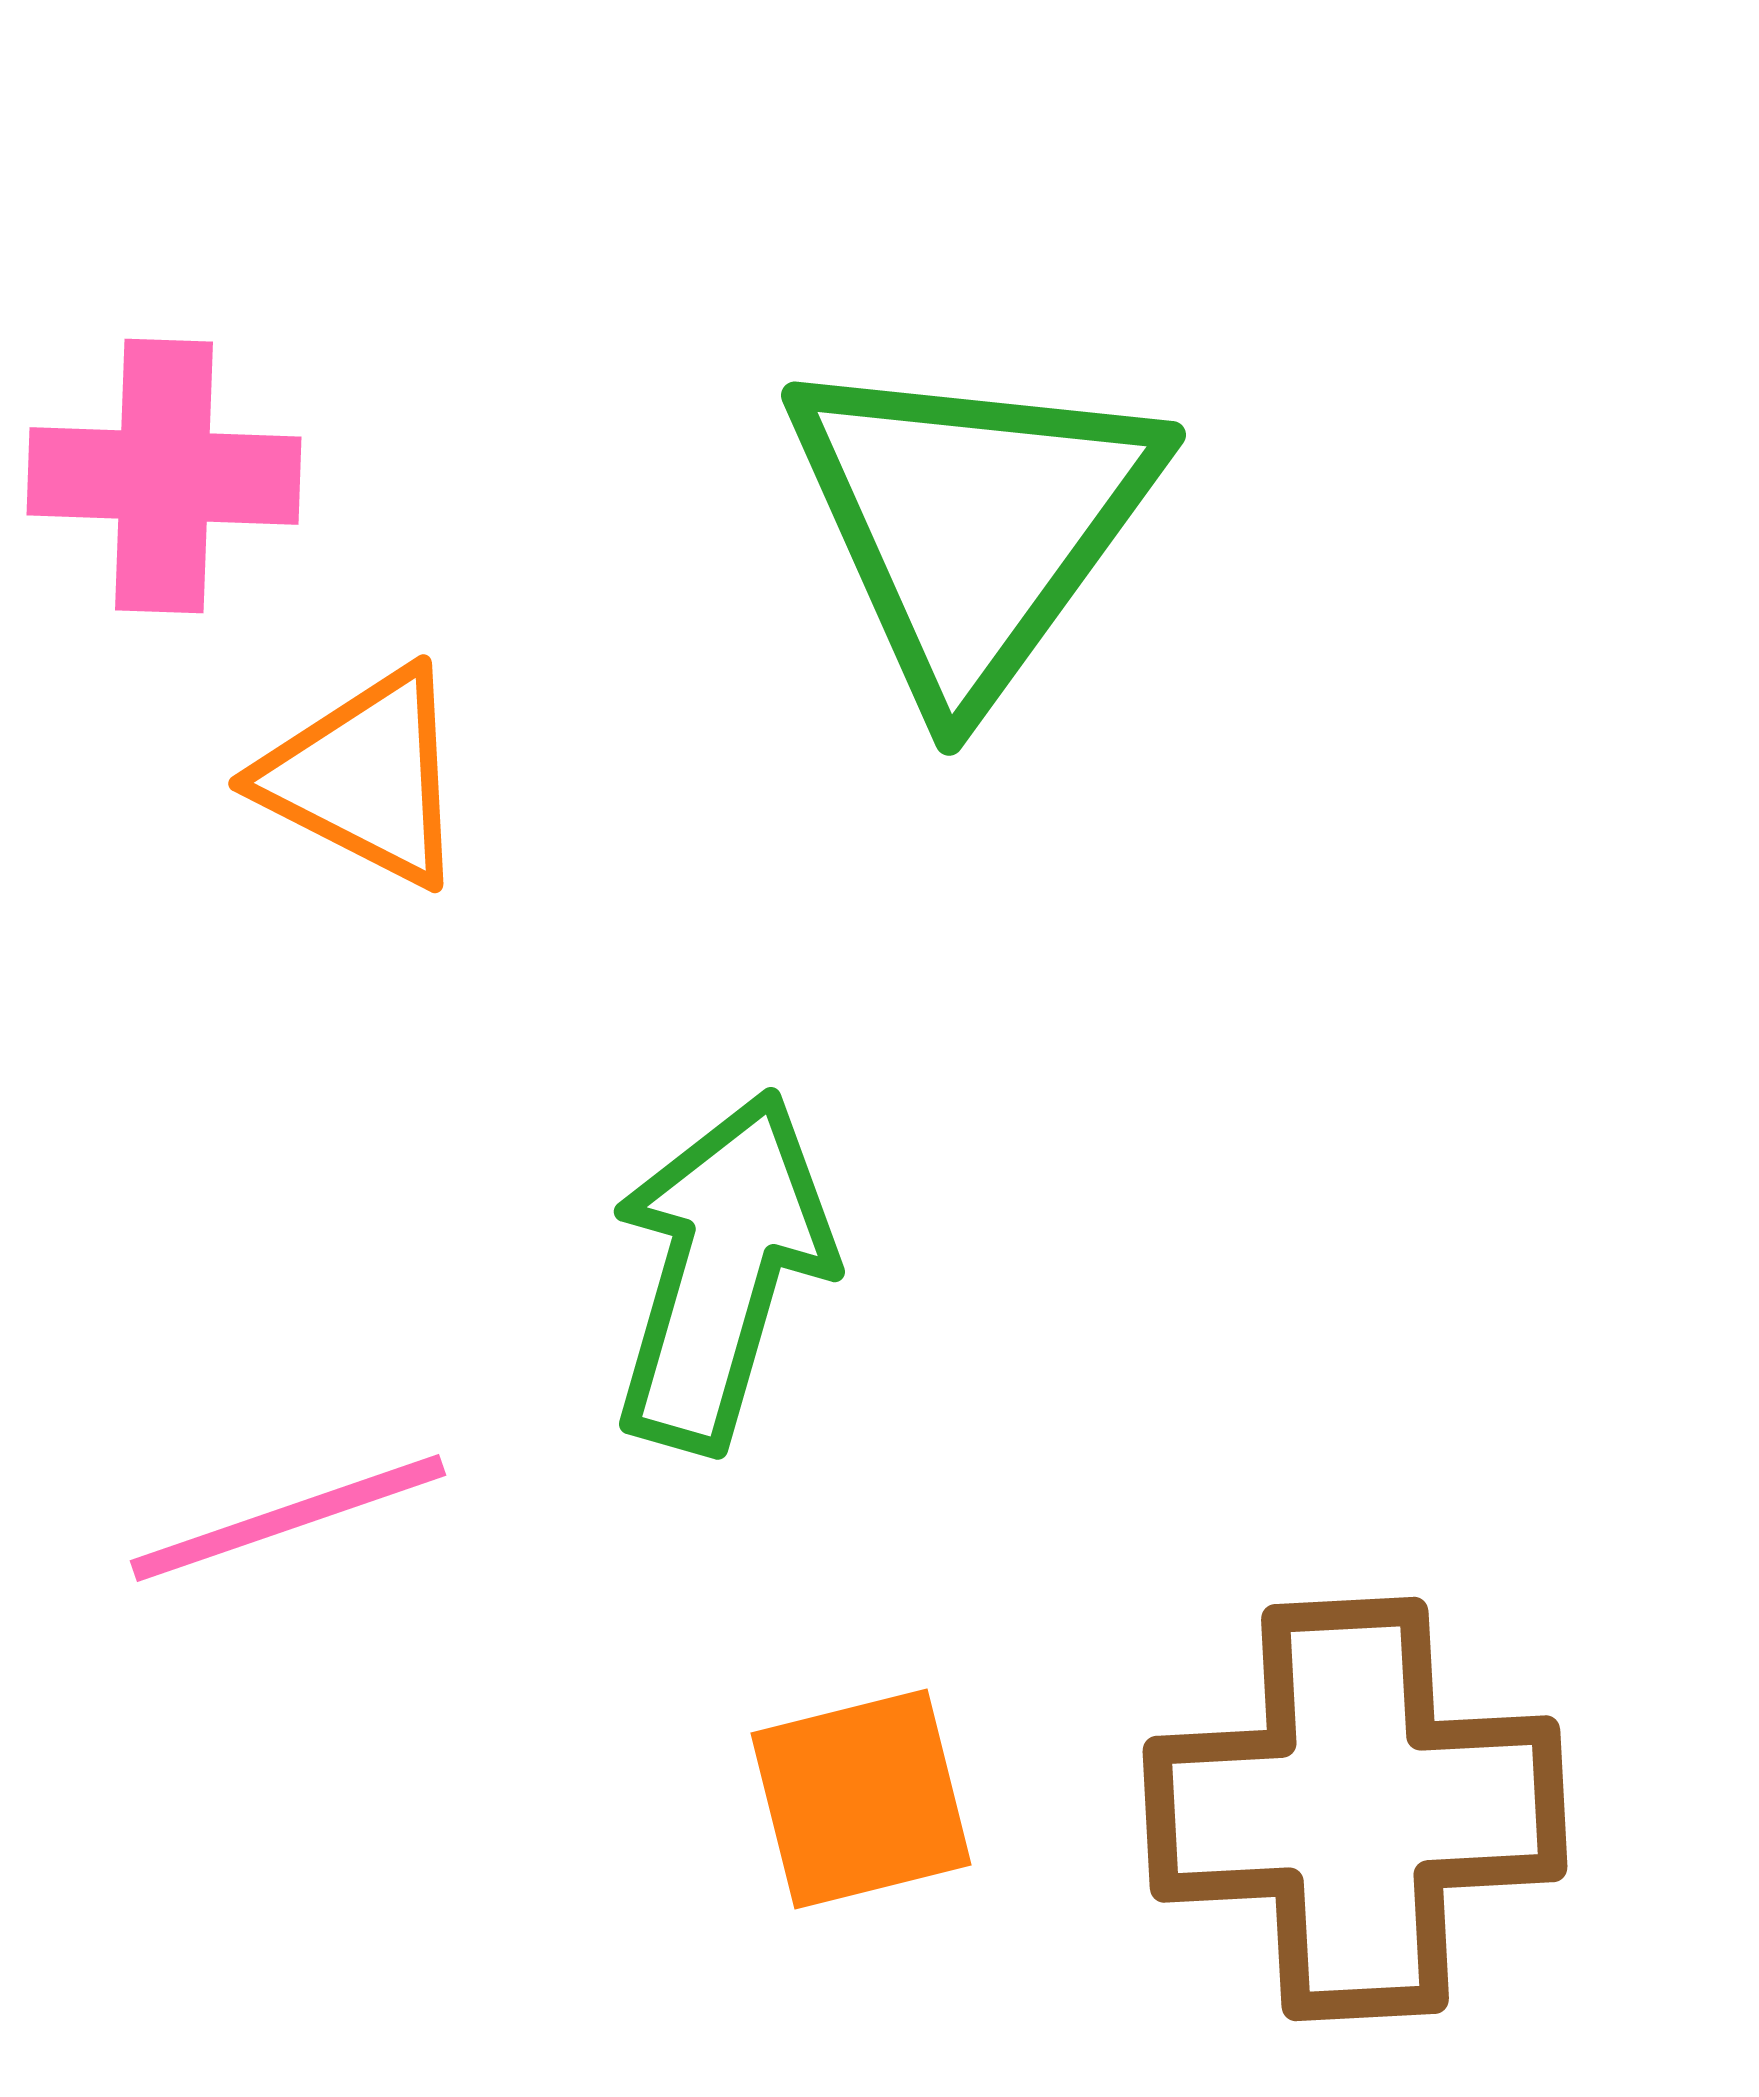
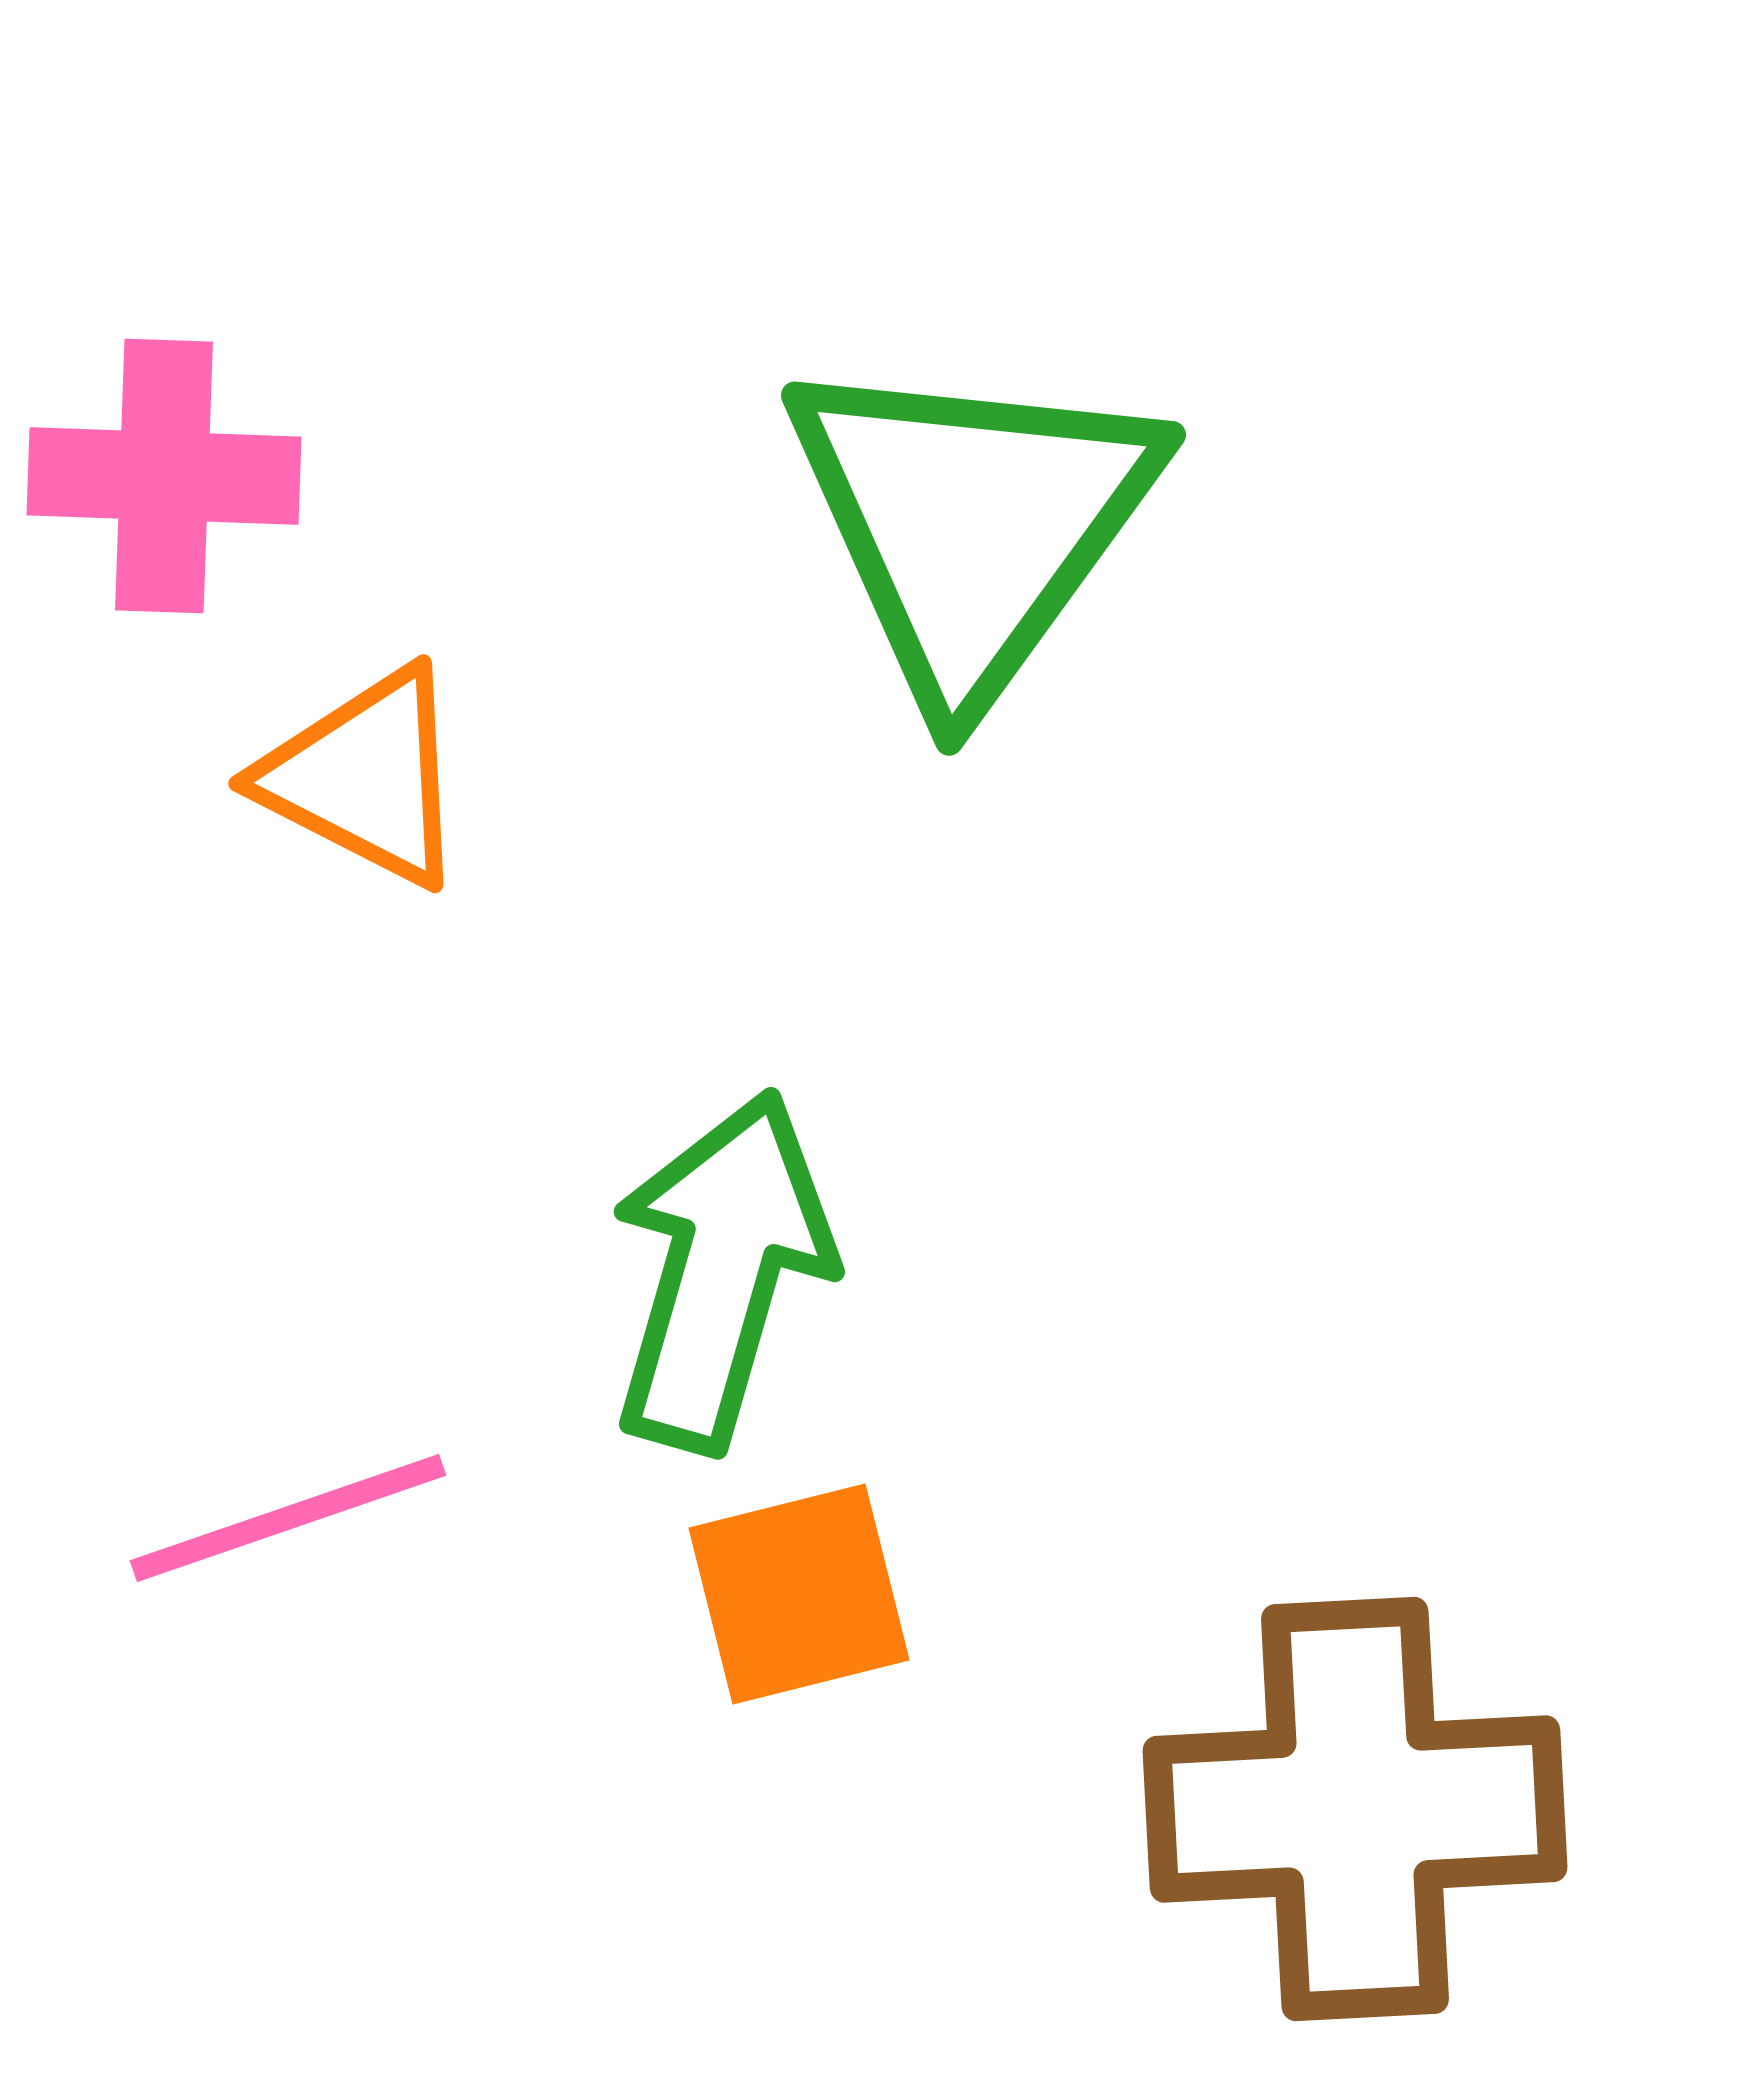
orange square: moved 62 px left, 205 px up
